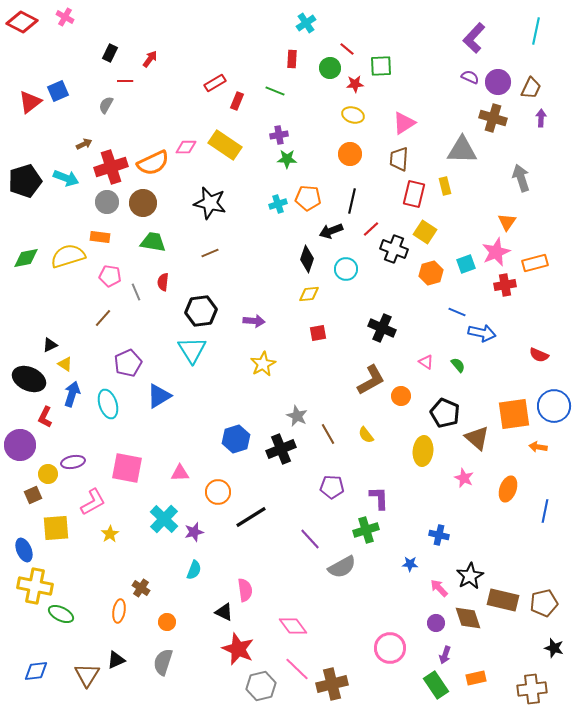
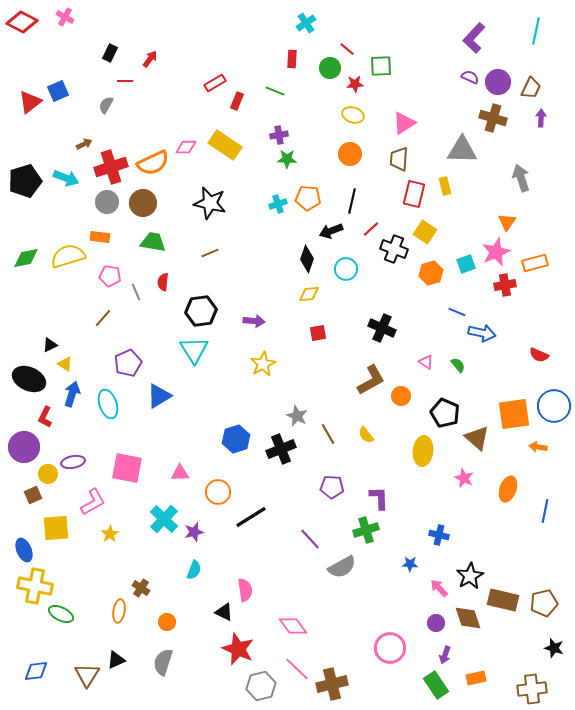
cyan triangle at (192, 350): moved 2 px right
purple circle at (20, 445): moved 4 px right, 2 px down
